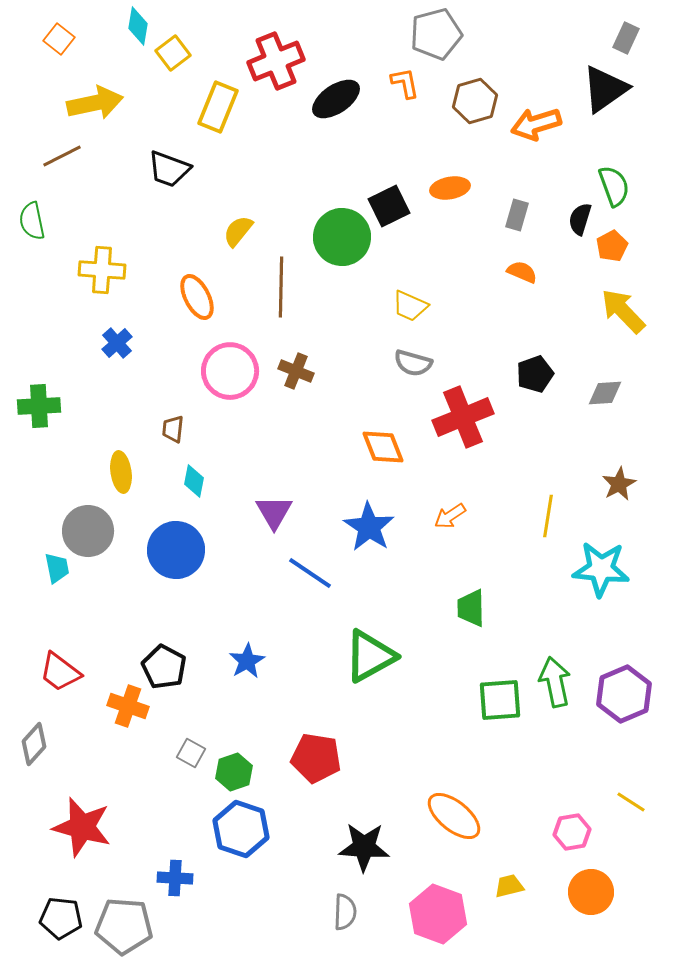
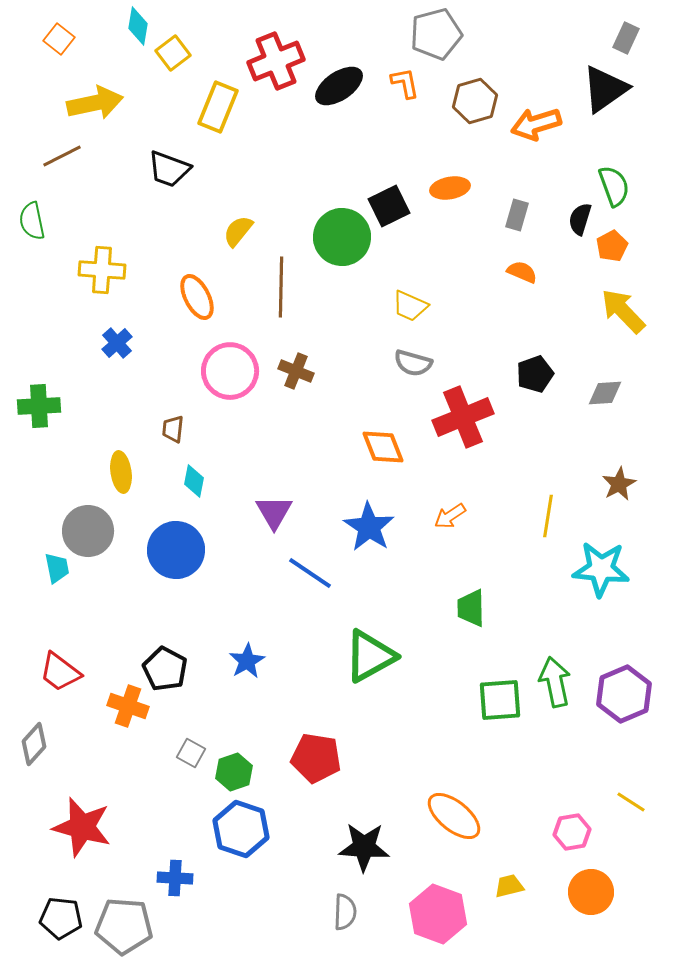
black ellipse at (336, 99): moved 3 px right, 13 px up
black pentagon at (164, 667): moved 1 px right, 2 px down
